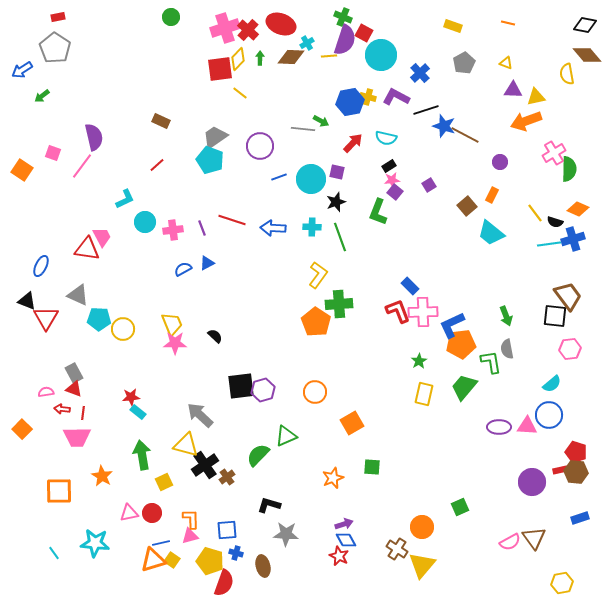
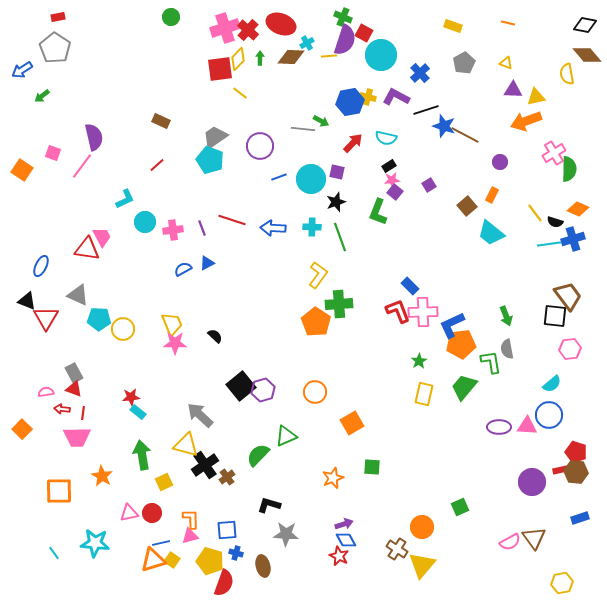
black square at (241, 386): rotated 32 degrees counterclockwise
